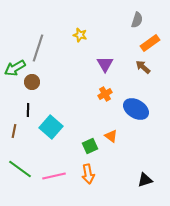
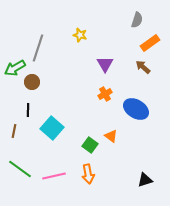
cyan square: moved 1 px right, 1 px down
green square: moved 1 px up; rotated 28 degrees counterclockwise
